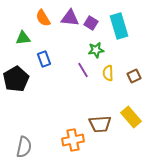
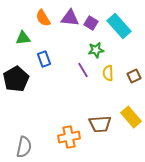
cyan rectangle: rotated 25 degrees counterclockwise
orange cross: moved 4 px left, 3 px up
